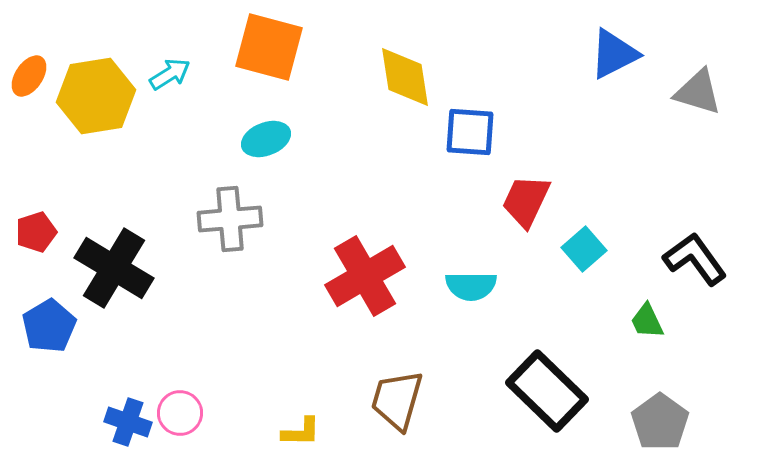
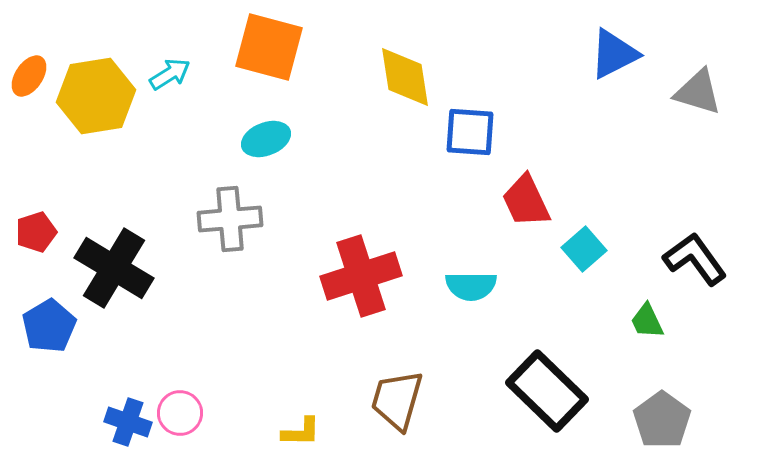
red trapezoid: rotated 50 degrees counterclockwise
red cross: moved 4 px left; rotated 12 degrees clockwise
gray pentagon: moved 2 px right, 2 px up
